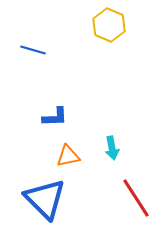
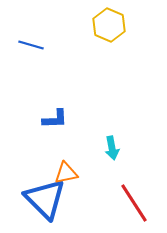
blue line: moved 2 px left, 5 px up
blue L-shape: moved 2 px down
orange triangle: moved 2 px left, 17 px down
red line: moved 2 px left, 5 px down
